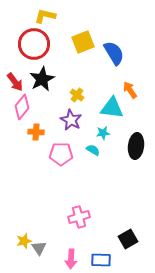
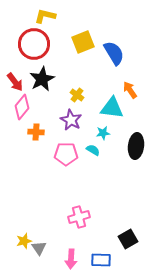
pink pentagon: moved 5 px right
